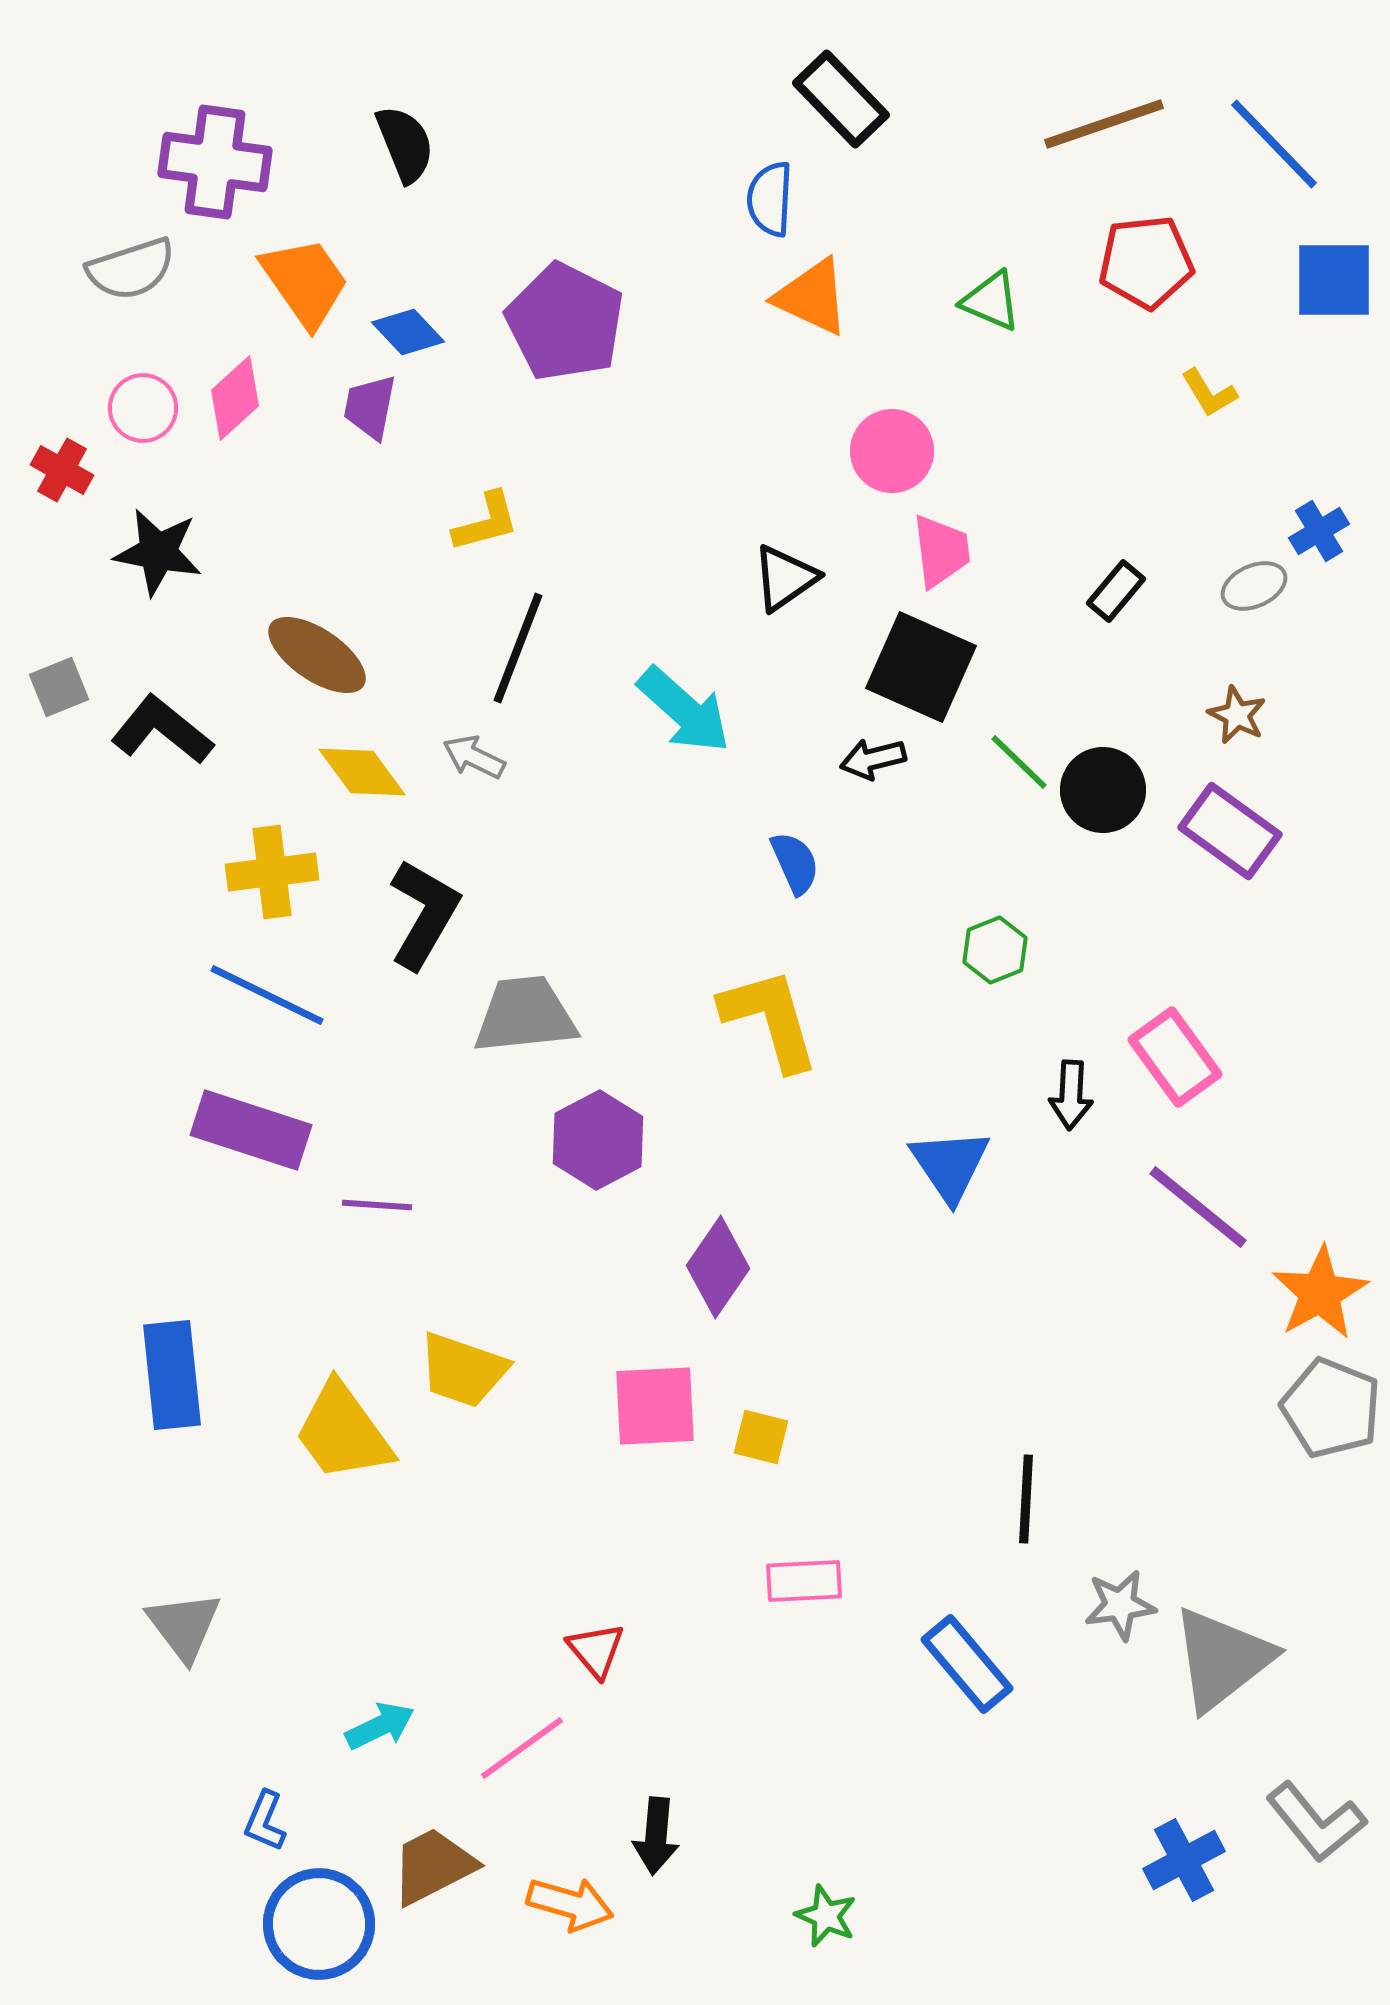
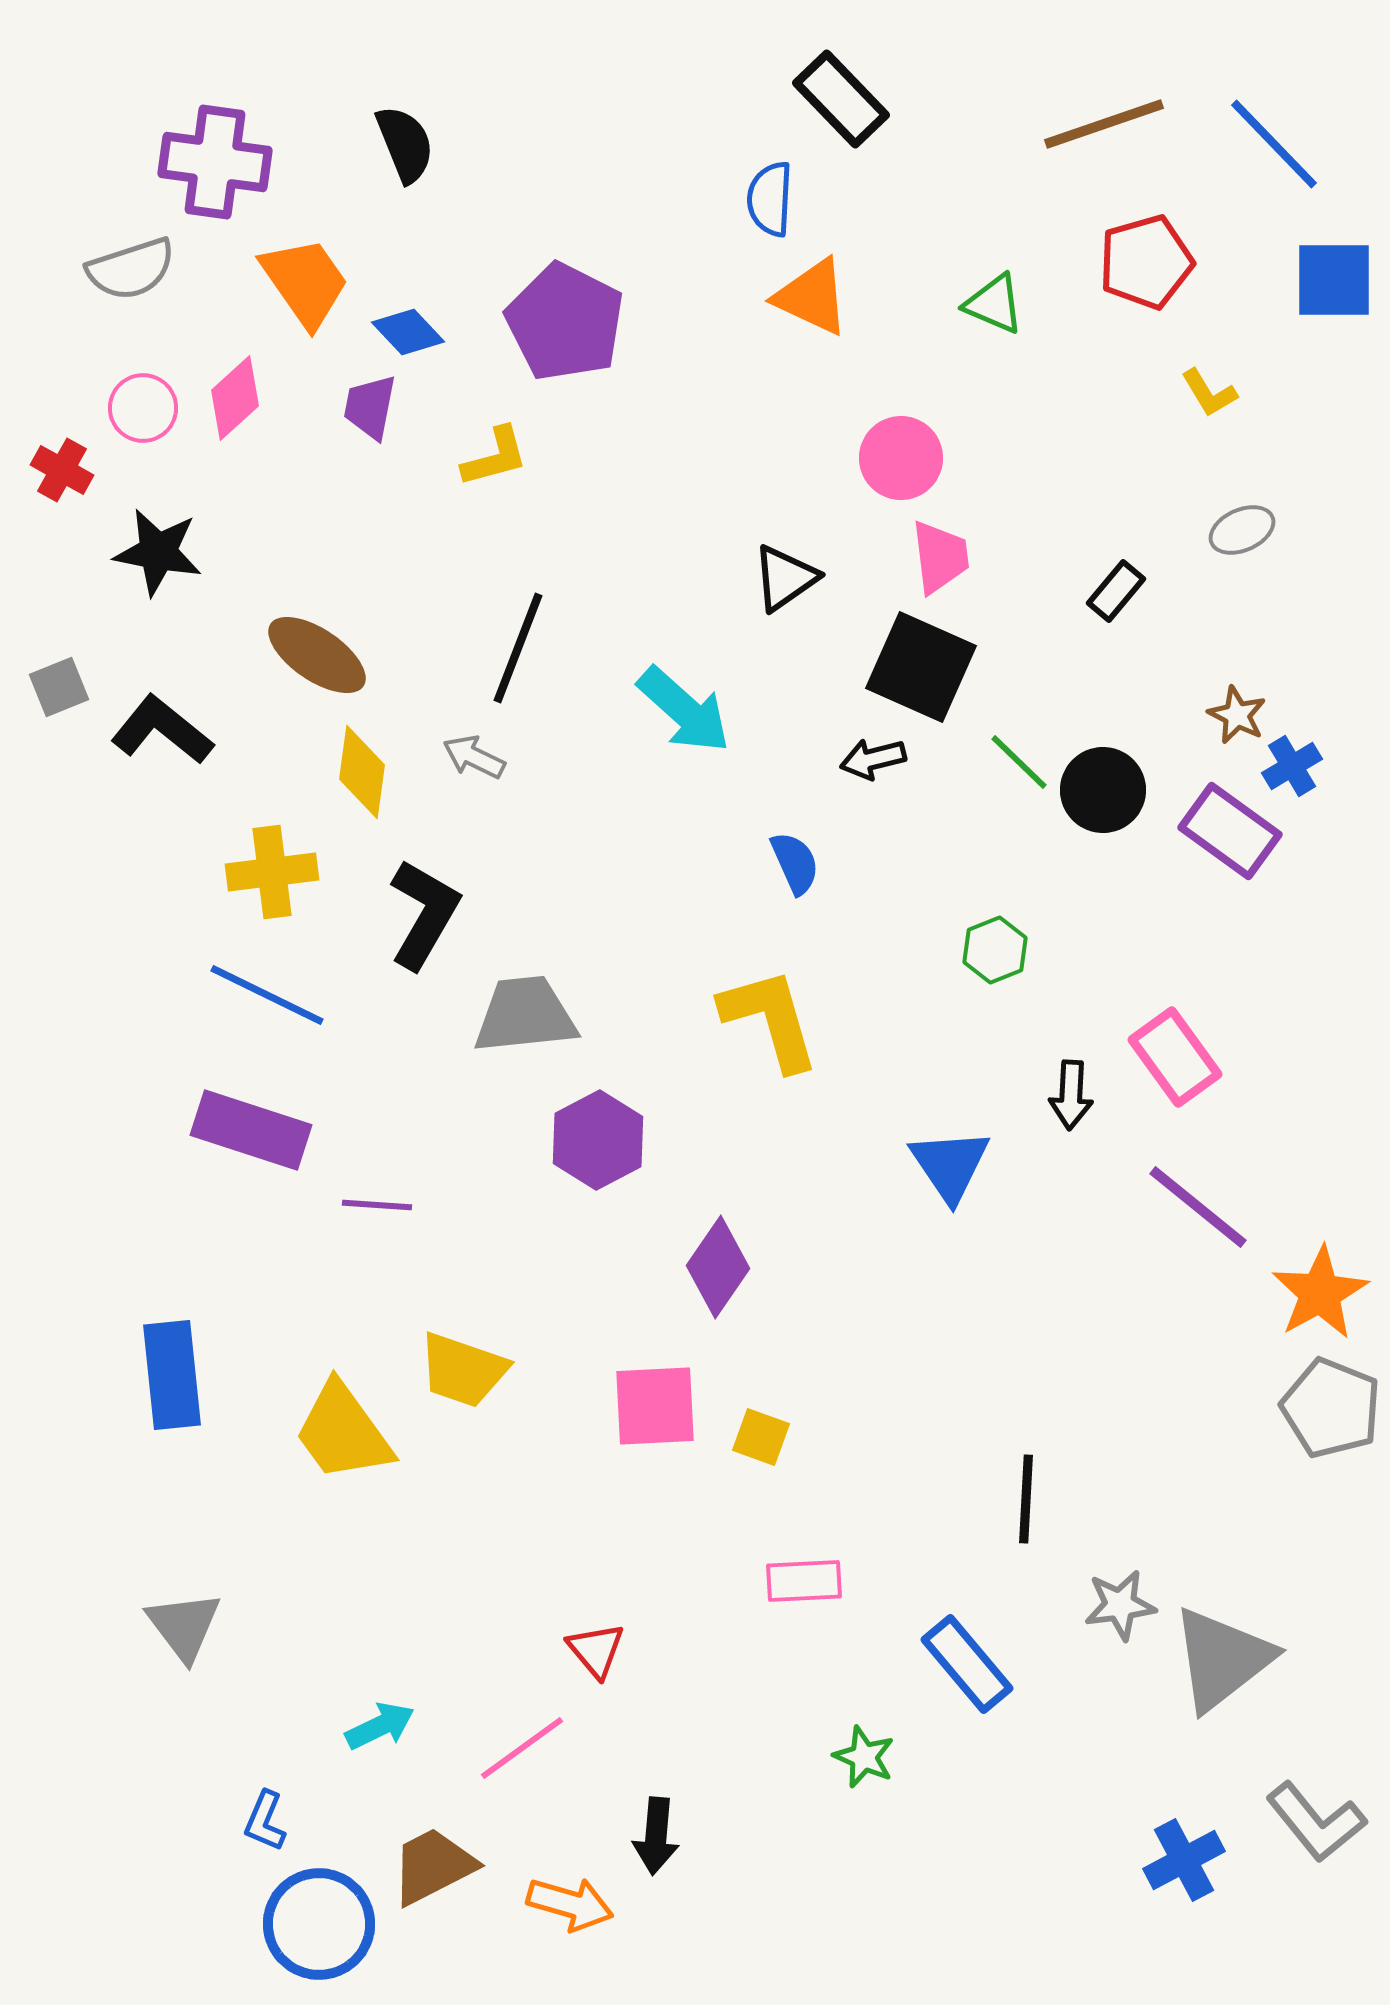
red pentagon at (1146, 262): rotated 10 degrees counterclockwise
green triangle at (991, 301): moved 3 px right, 3 px down
pink circle at (892, 451): moved 9 px right, 7 px down
yellow L-shape at (486, 522): moved 9 px right, 65 px up
blue cross at (1319, 531): moved 27 px left, 235 px down
pink trapezoid at (941, 551): moved 1 px left, 6 px down
gray ellipse at (1254, 586): moved 12 px left, 56 px up
yellow diamond at (362, 772): rotated 44 degrees clockwise
yellow square at (761, 1437): rotated 6 degrees clockwise
green star at (826, 1916): moved 38 px right, 159 px up
